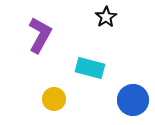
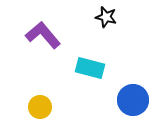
black star: rotated 25 degrees counterclockwise
purple L-shape: moved 3 px right; rotated 69 degrees counterclockwise
yellow circle: moved 14 px left, 8 px down
